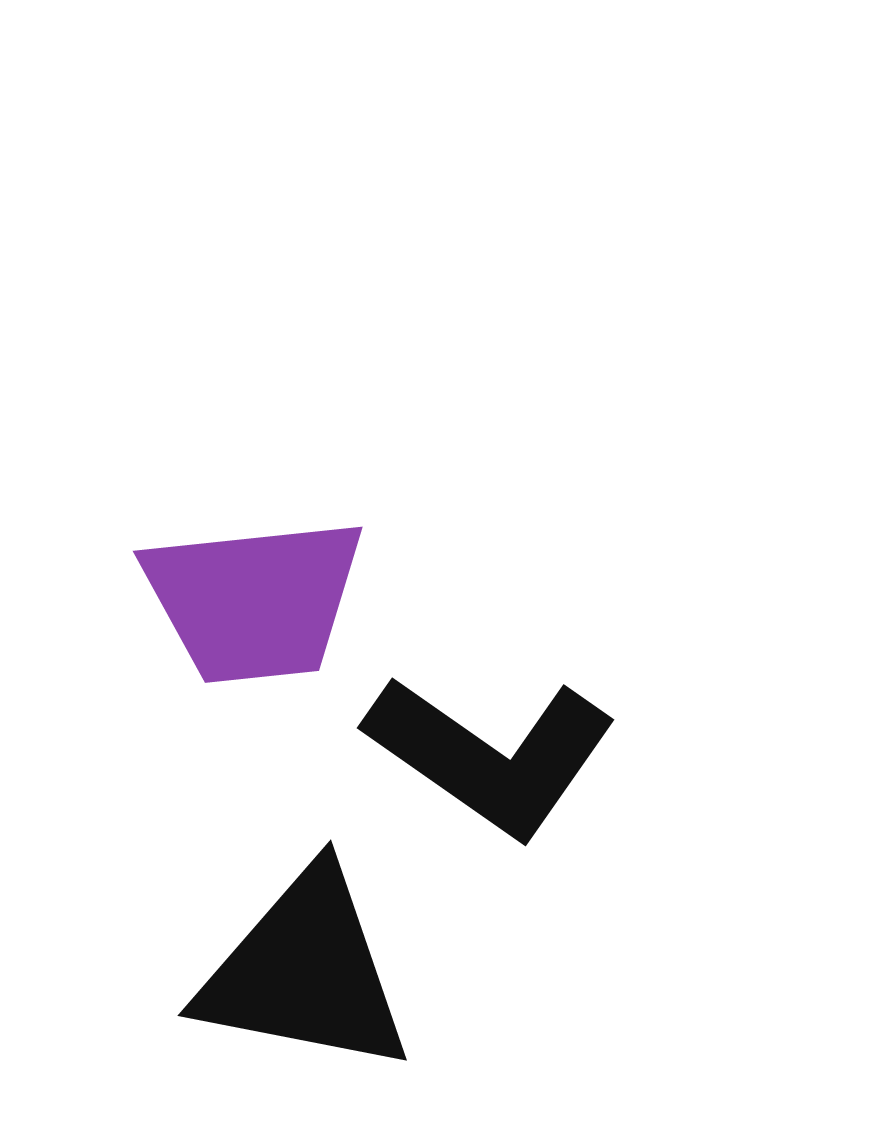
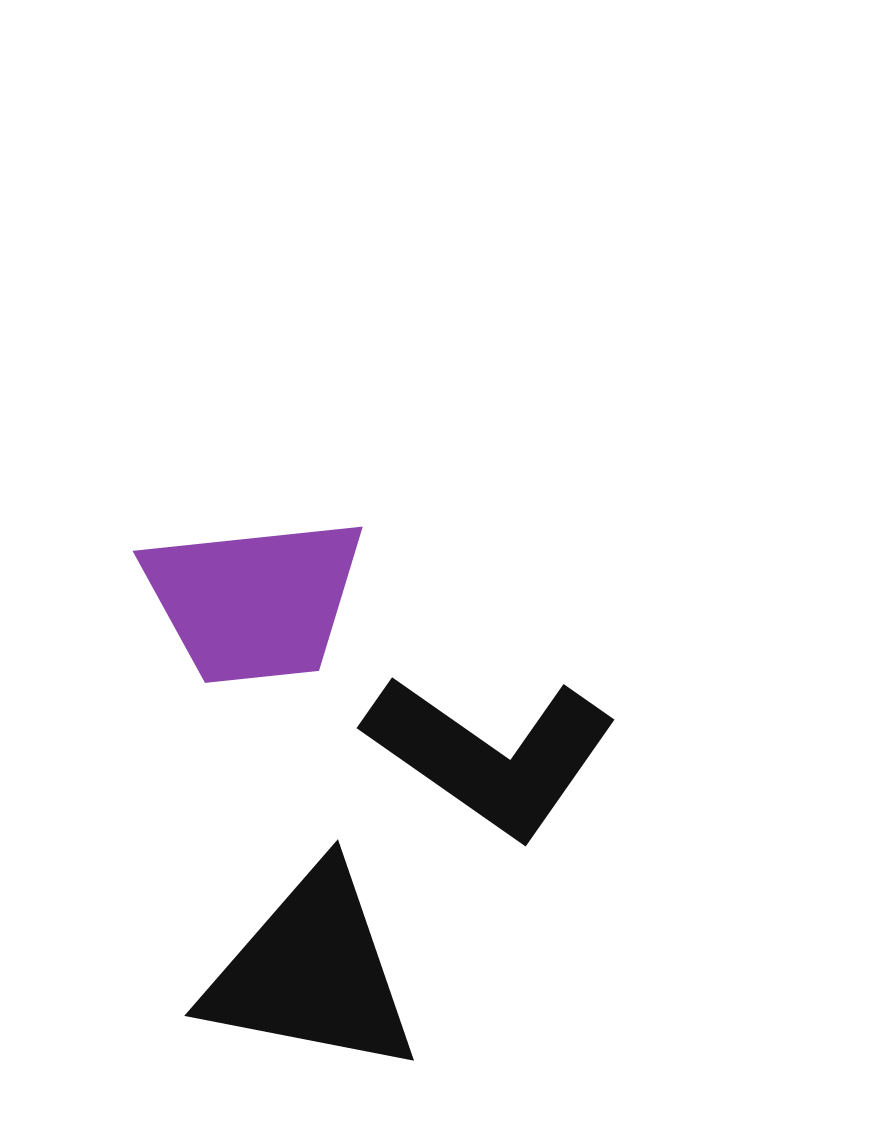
black triangle: moved 7 px right
